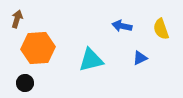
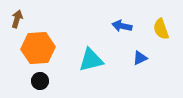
black circle: moved 15 px right, 2 px up
